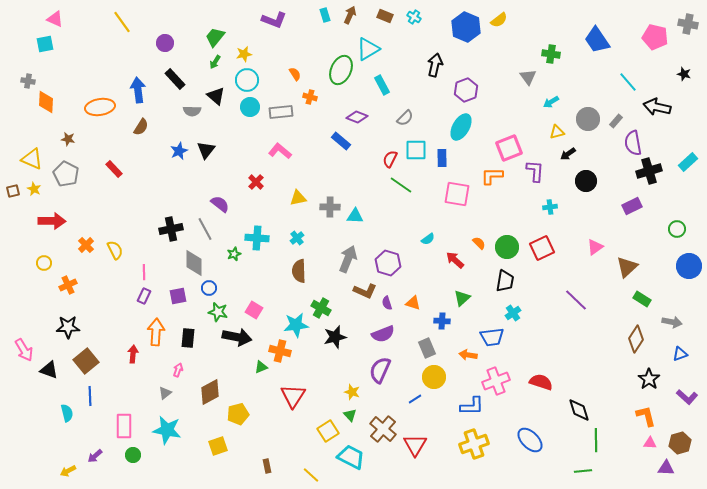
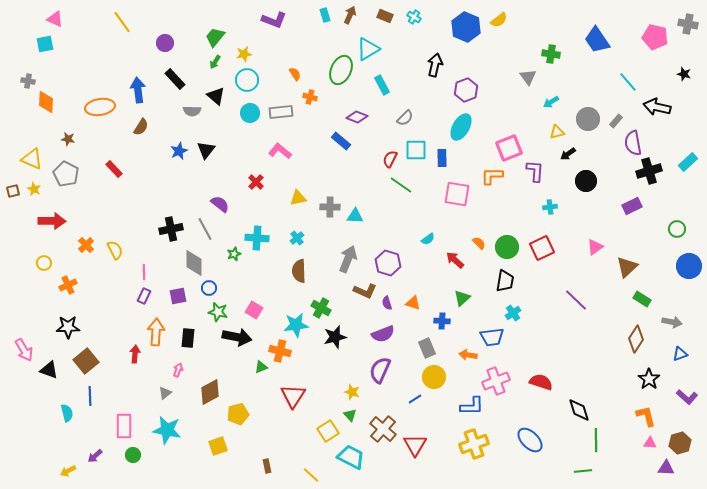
cyan circle at (250, 107): moved 6 px down
red arrow at (133, 354): moved 2 px right
